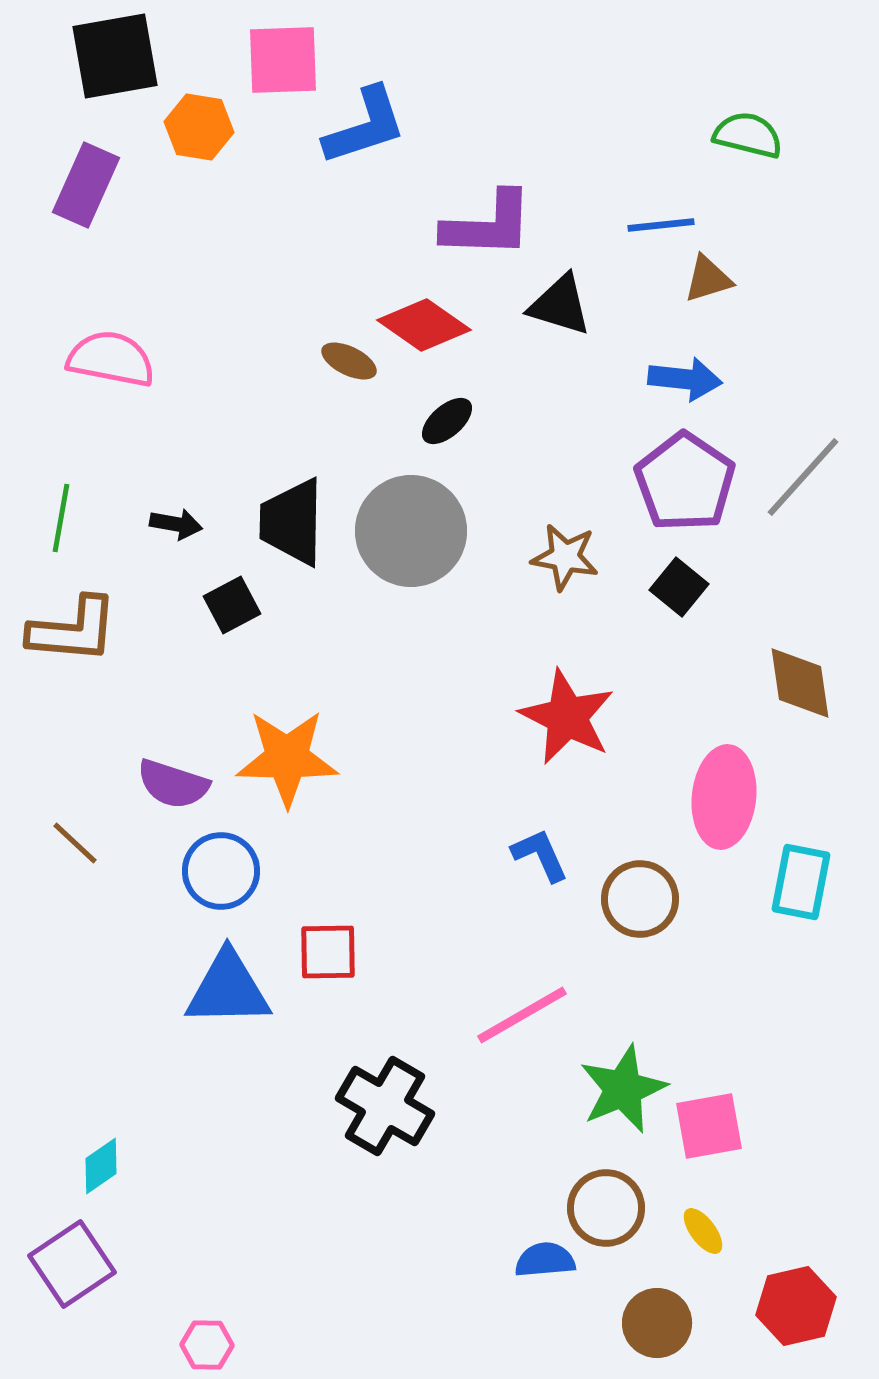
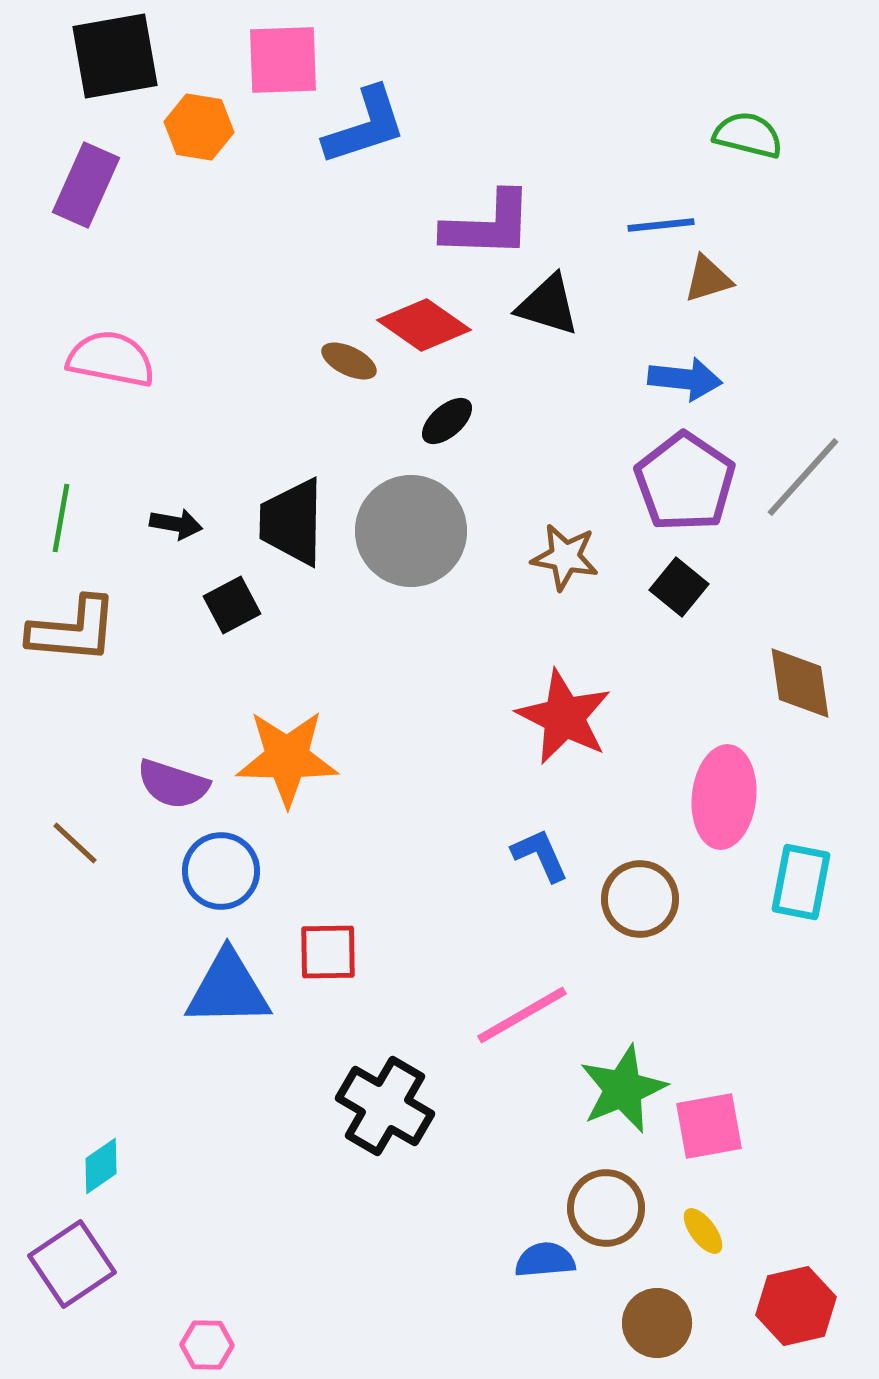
black triangle at (560, 305): moved 12 px left
red star at (567, 717): moved 3 px left
